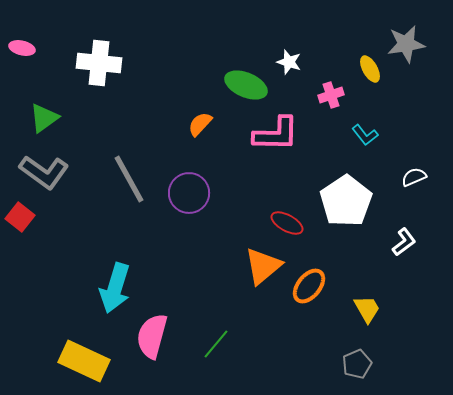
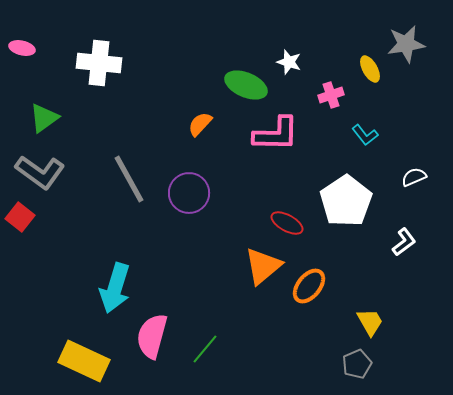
gray L-shape: moved 4 px left
yellow trapezoid: moved 3 px right, 13 px down
green line: moved 11 px left, 5 px down
